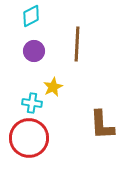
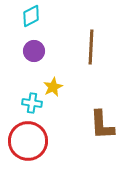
brown line: moved 14 px right, 3 px down
red circle: moved 1 px left, 3 px down
